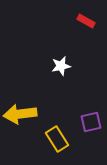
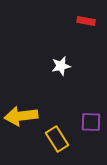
red rectangle: rotated 18 degrees counterclockwise
yellow arrow: moved 1 px right, 2 px down
purple square: rotated 15 degrees clockwise
